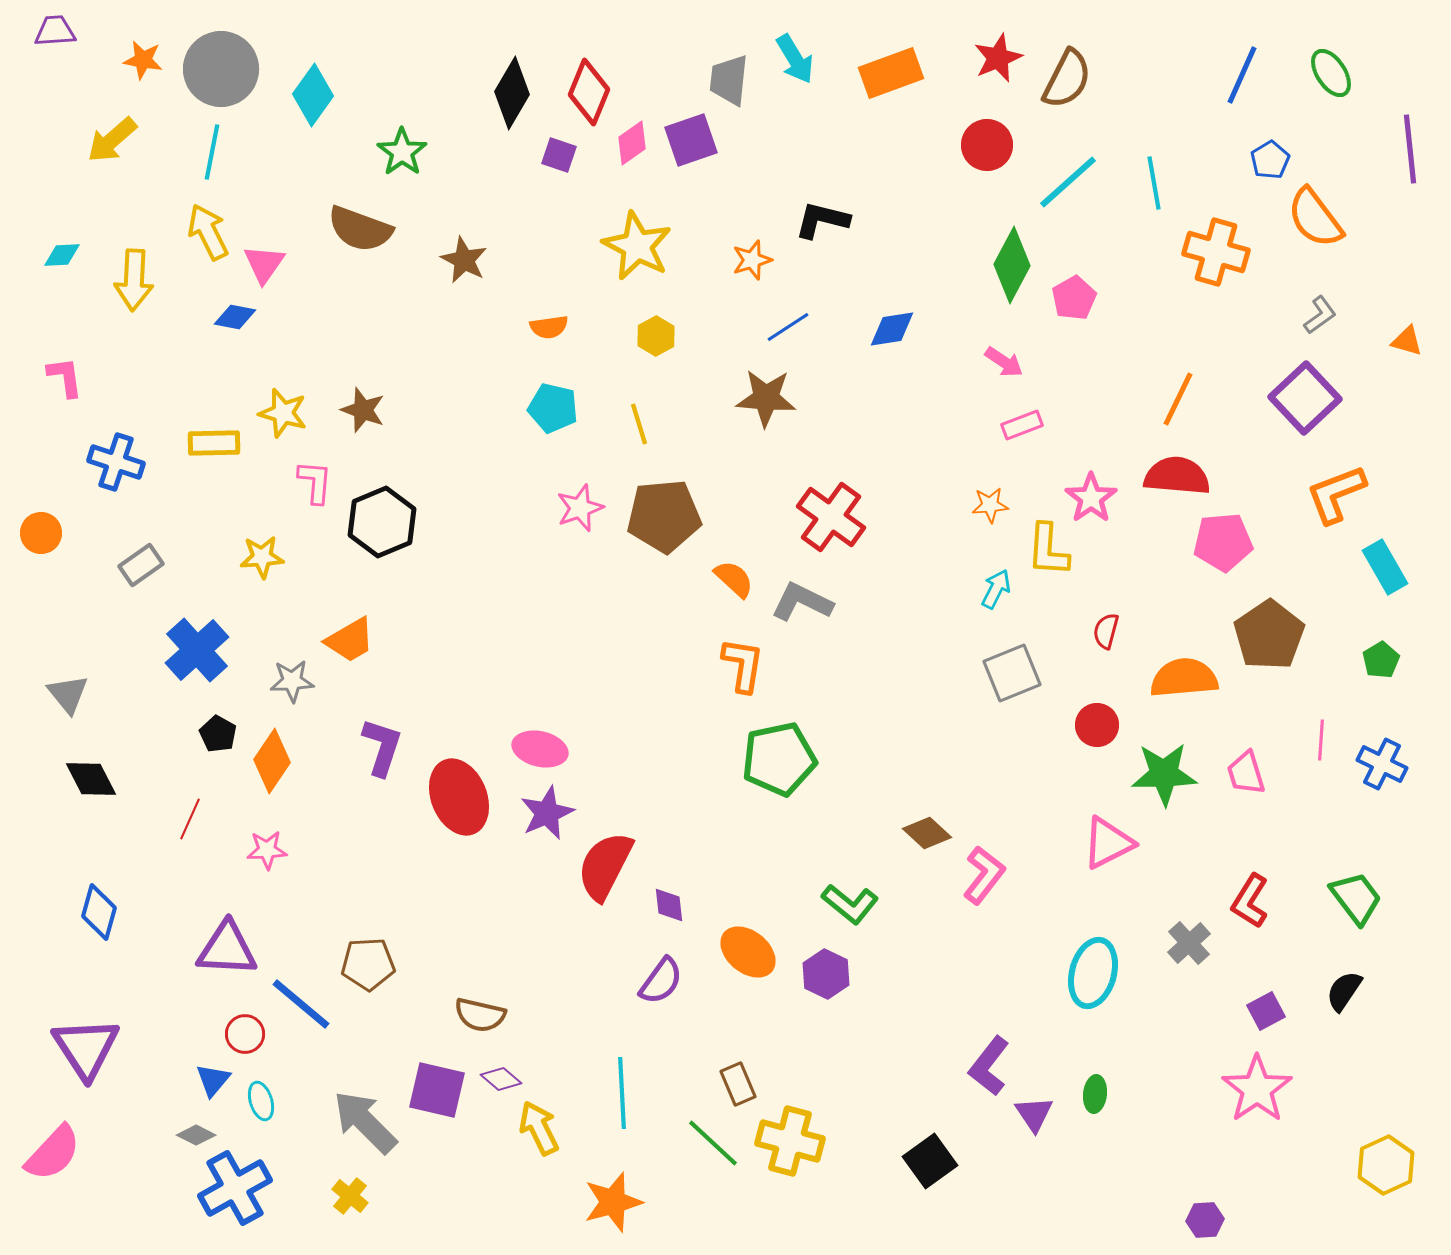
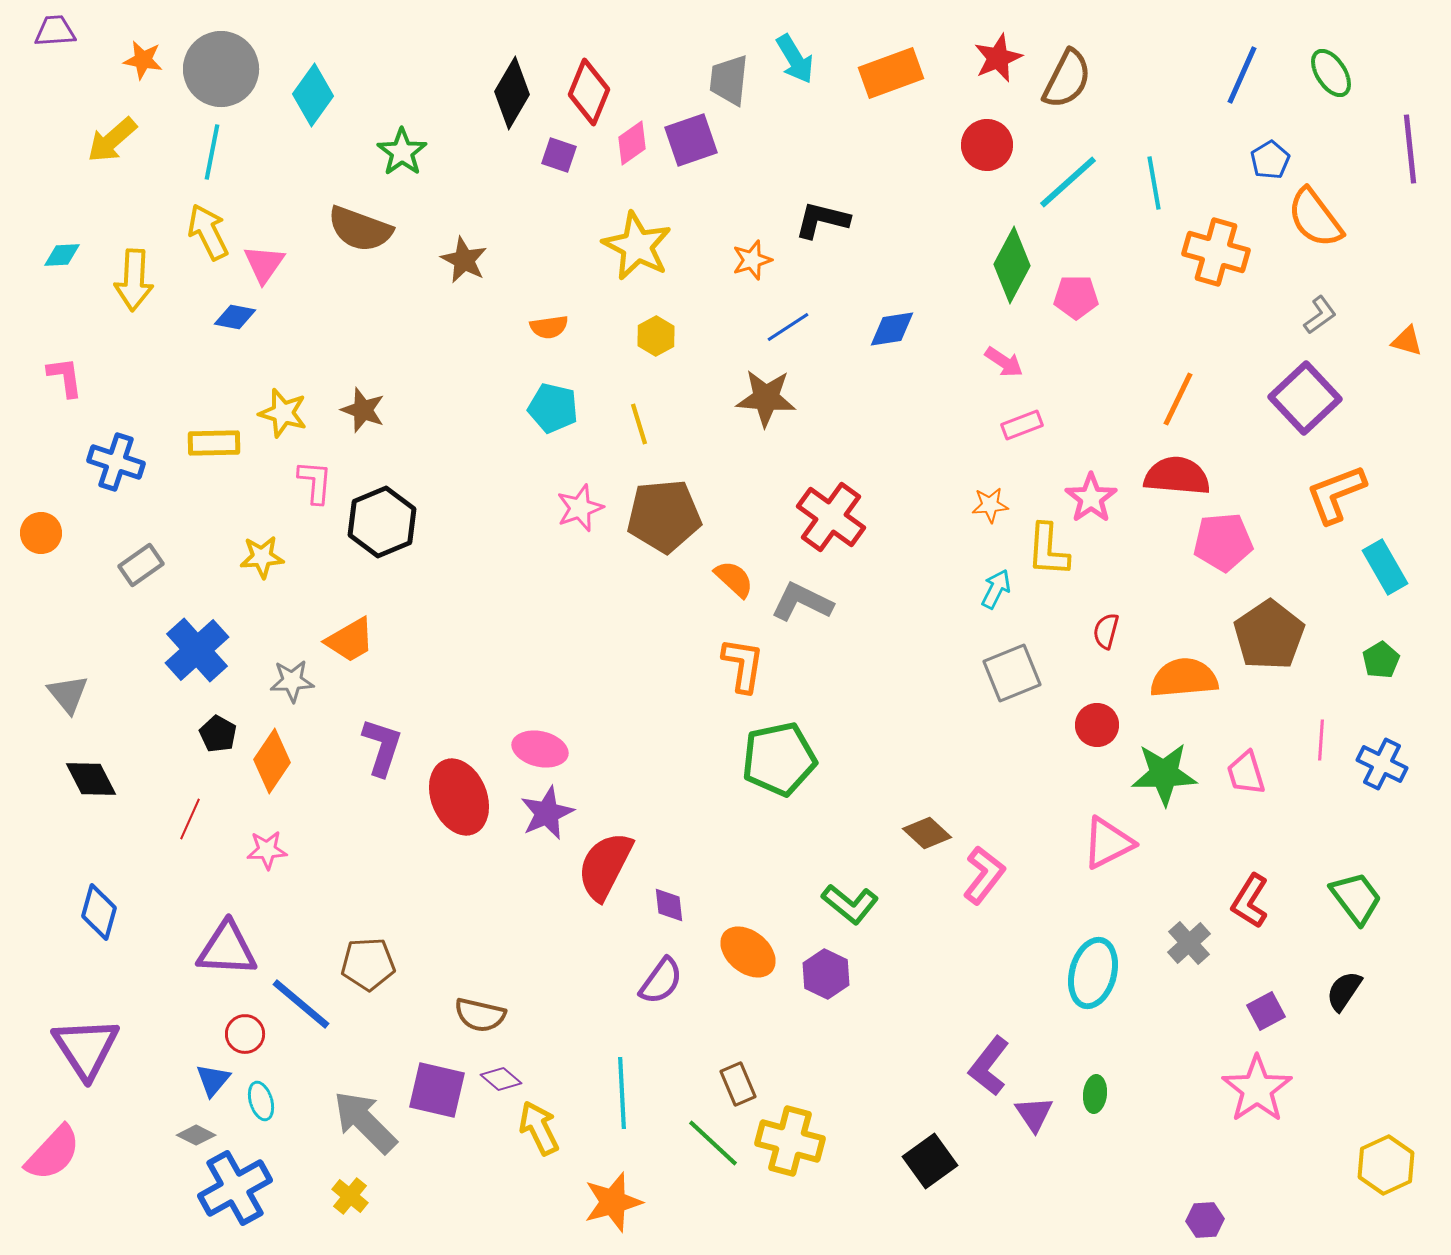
pink pentagon at (1074, 298): moved 2 px right, 1 px up; rotated 30 degrees clockwise
